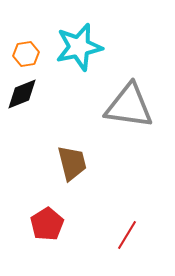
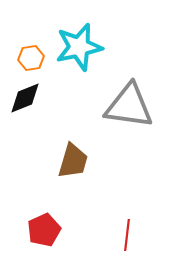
orange hexagon: moved 5 px right, 4 px down
black diamond: moved 3 px right, 4 px down
brown trapezoid: moved 1 px right, 2 px up; rotated 30 degrees clockwise
red pentagon: moved 3 px left, 6 px down; rotated 8 degrees clockwise
red line: rotated 24 degrees counterclockwise
